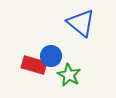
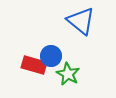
blue triangle: moved 2 px up
green star: moved 1 px left, 1 px up
